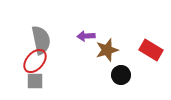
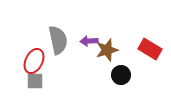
purple arrow: moved 3 px right, 5 px down
gray semicircle: moved 17 px right
red rectangle: moved 1 px left, 1 px up
red ellipse: moved 1 px left; rotated 15 degrees counterclockwise
